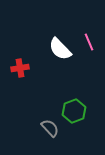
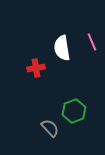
pink line: moved 3 px right
white semicircle: moved 2 px right, 1 px up; rotated 35 degrees clockwise
red cross: moved 16 px right
